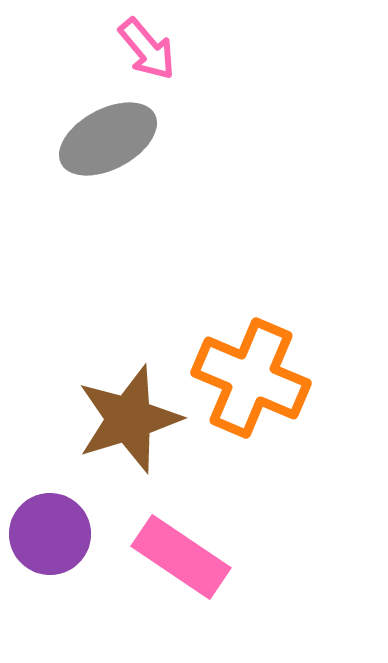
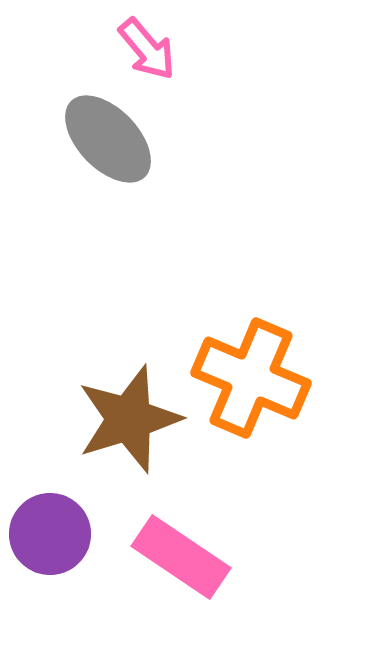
gray ellipse: rotated 74 degrees clockwise
